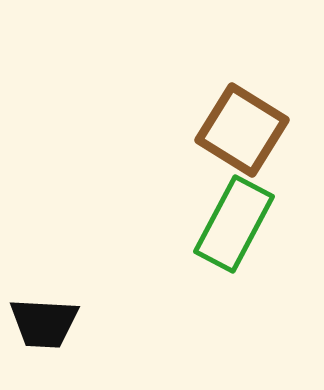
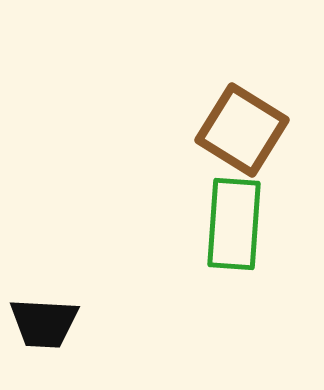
green rectangle: rotated 24 degrees counterclockwise
